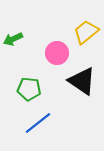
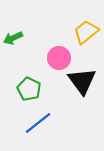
green arrow: moved 1 px up
pink circle: moved 2 px right, 5 px down
black triangle: rotated 20 degrees clockwise
green pentagon: rotated 20 degrees clockwise
